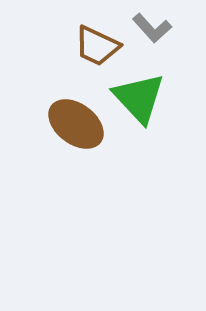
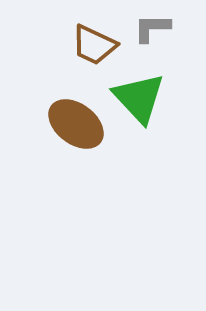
gray L-shape: rotated 132 degrees clockwise
brown trapezoid: moved 3 px left, 1 px up
